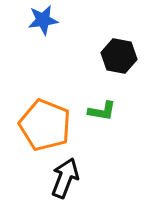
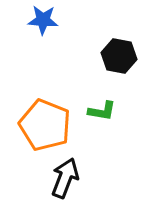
blue star: rotated 12 degrees clockwise
